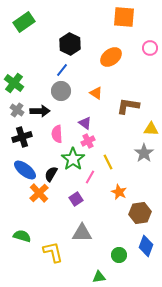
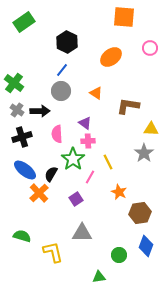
black hexagon: moved 3 px left, 2 px up
pink cross: rotated 24 degrees clockwise
